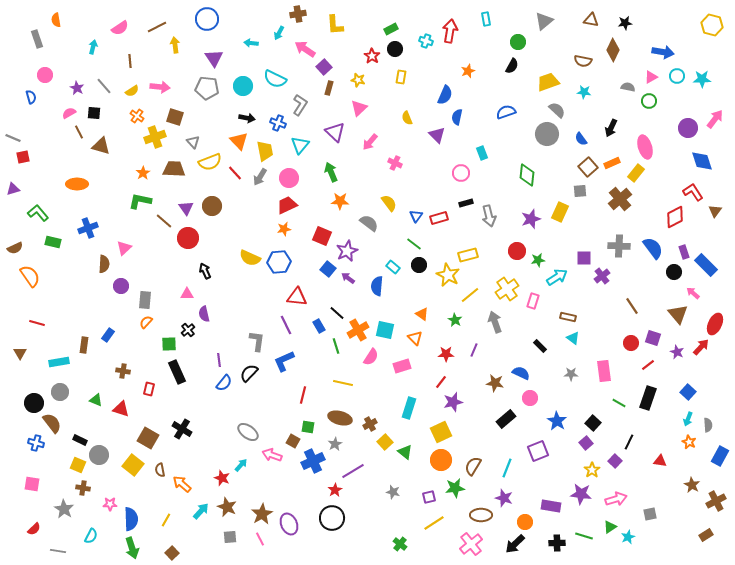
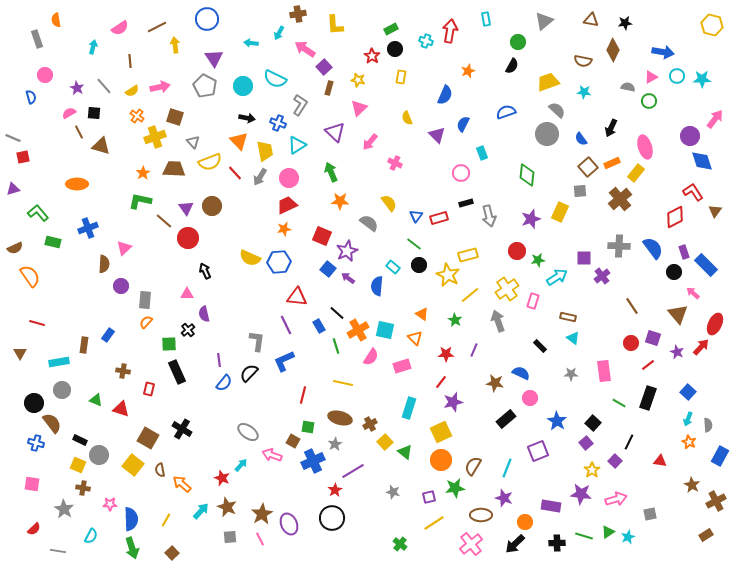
pink arrow at (160, 87): rotated 18 degrees counterclockwise
gray pentagon at (207, 88): moved 2 px left, 2 px up; rotated 20 degrees clockwise
blue semicircle at (457, 117): moved 6 px right, 7 px down; rotated 14 degrees clockwise
purple circle at (688, 128): moved 2 px right, 8 px down
cyan triangle at (300, 145): moved 3 px left; rotated 18 degrees clockwise
gray arrow at (495, 322): moved 3 px right, 1 px up
gray circle at (60, 392): moved 2 px right, 2 px up
green triangle at (610, 527): moved 2 px left, 5 px down
